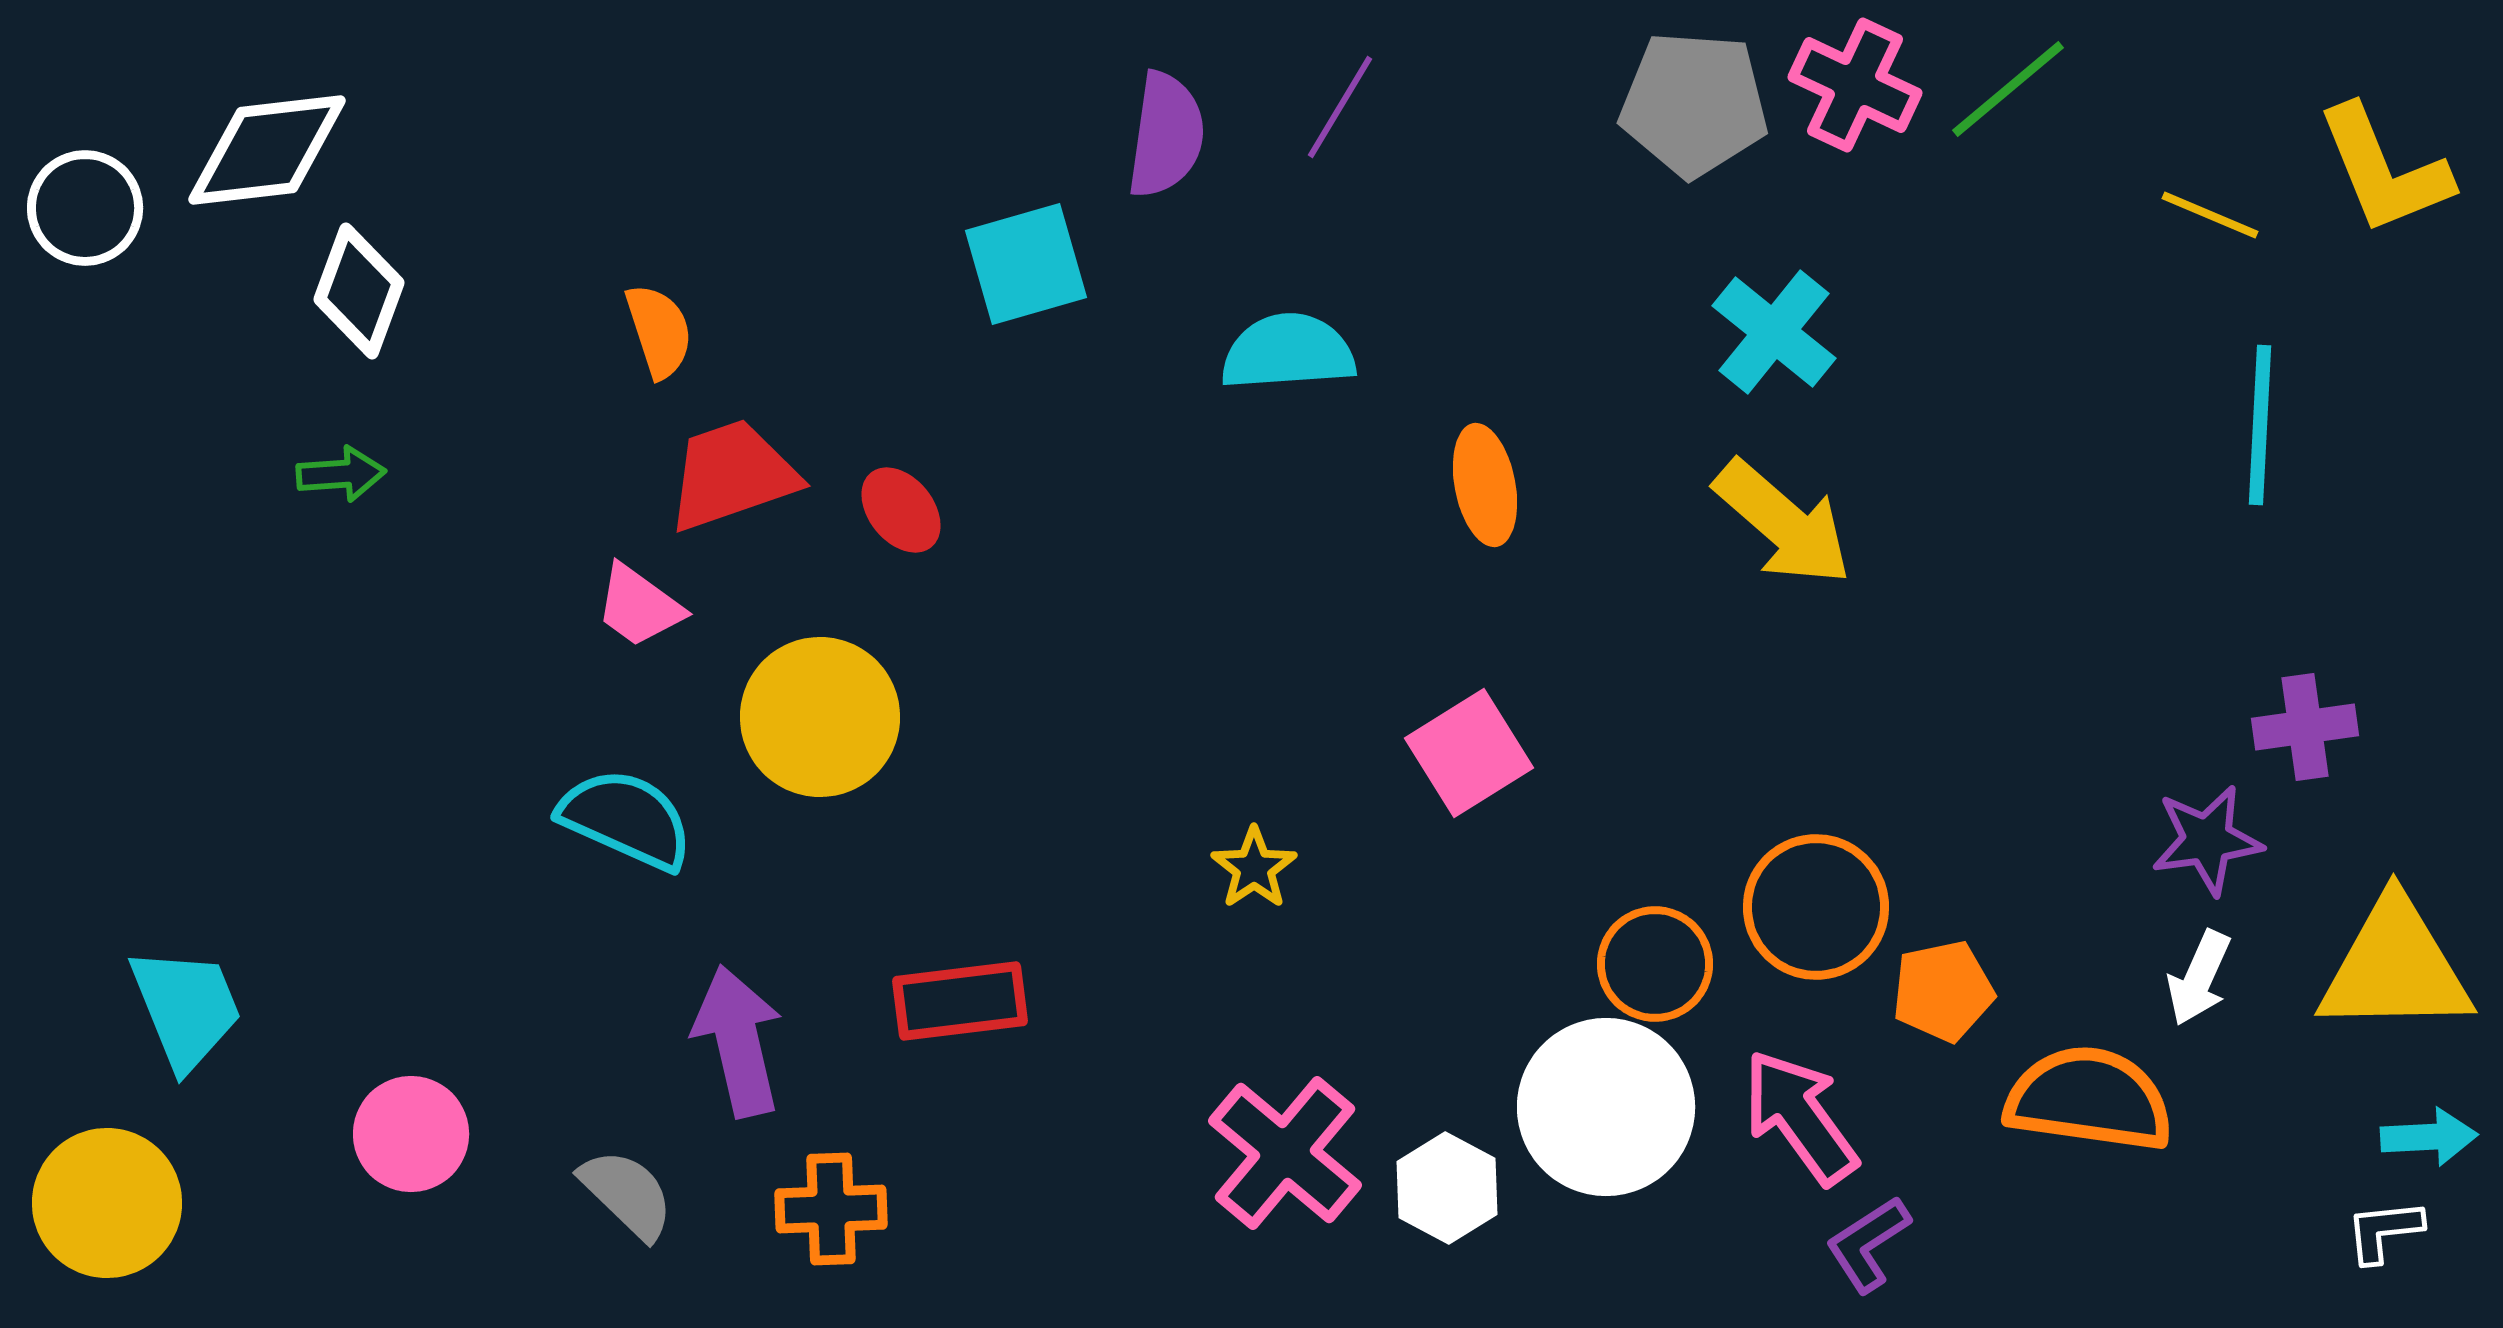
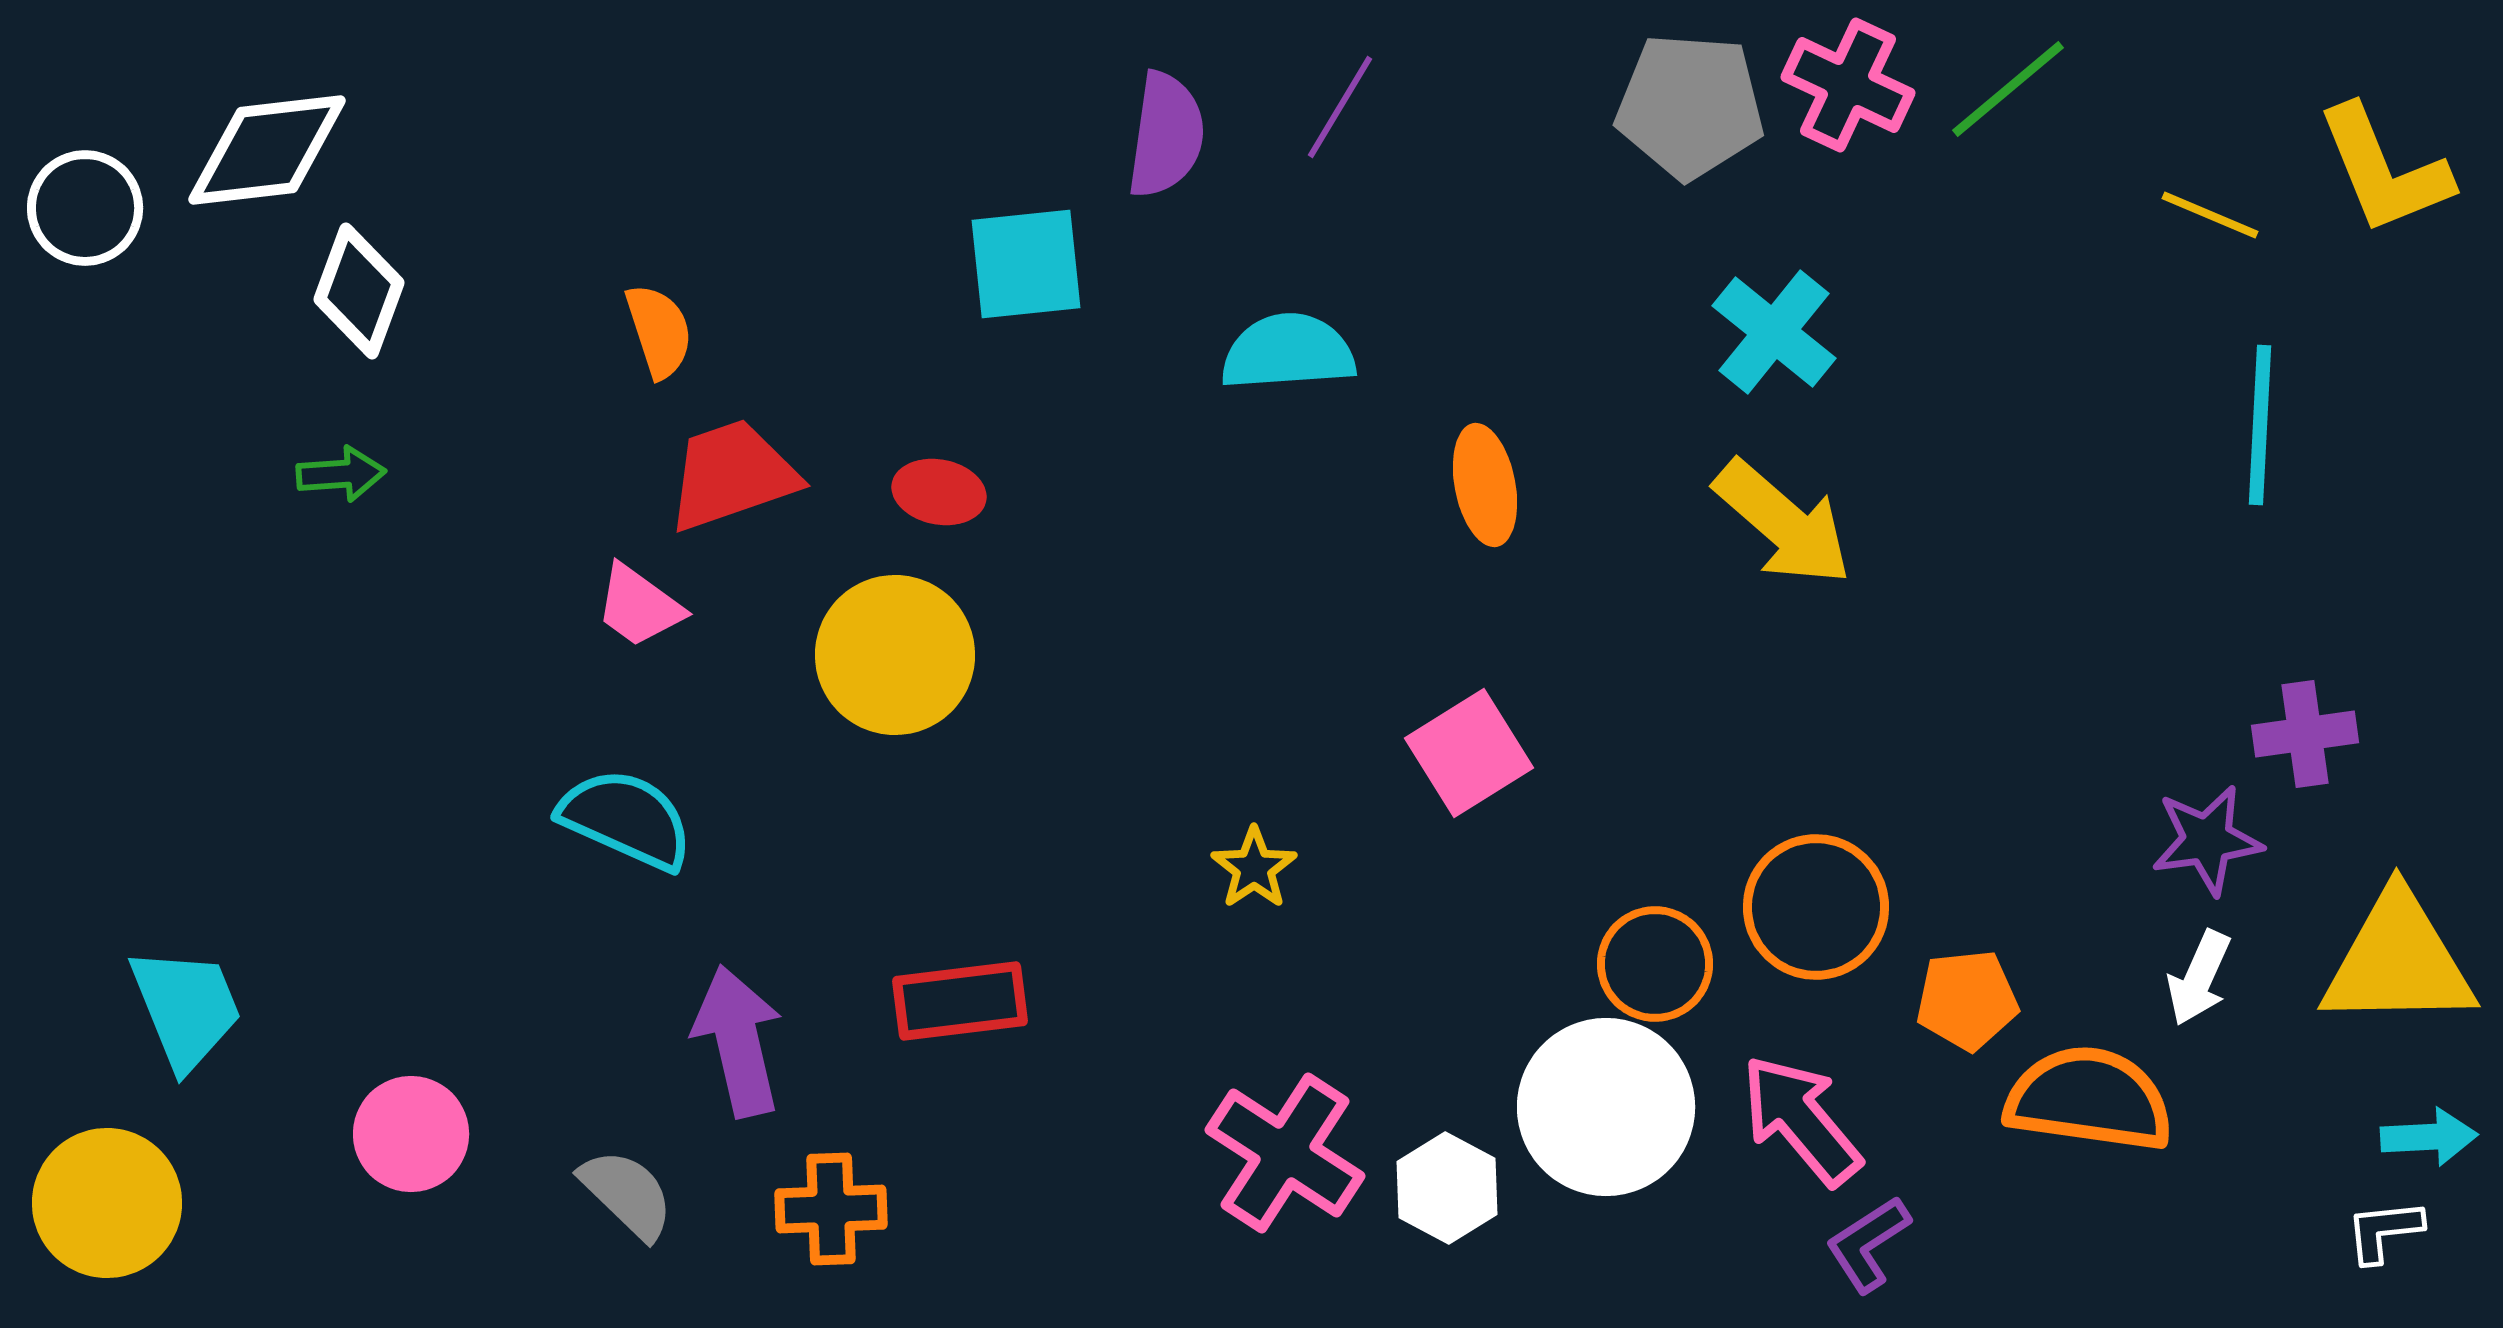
pink cross at (1855, 85): moved 7 px left
gray pentagon at (1694, 104): moved 4 px left, 2 px down
cyan square at (1026, 264): rotated 10 degrees clockwise
red ellipse at (901, 510): moved 38 px right, 18 px up; rotated 40 degrees counterclockwise
yellow circle at (820, 717): moved 75 px right, 62 px up
purple cross at (2305, 727): moved 7 px down
yellow triangle at (2395, 967): moved 3 px right, 6 px up
orange pentagon at (1943, 991): moved 24 px right, 9 px down; rotated 6 degrees clockwise
pink arrow at (1800, 1117): moved 1 px right, 3 px down; rotated 4 degrees counterclockwise
pink cross at (1285, 1153): rotated 7 degrees counterclockwise
